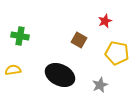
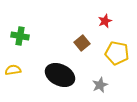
brown square: moved 3 px right, 3 px down; rotated 21 degrees clockwise
